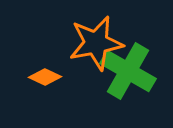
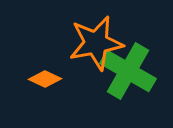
orange diamond: moved 2 px down
